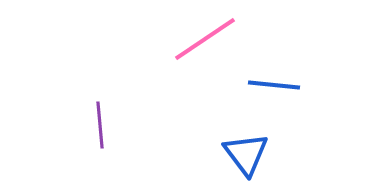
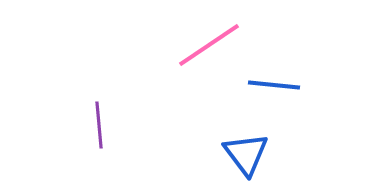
pink line: moved 4 px right, 6 px down
purple line: moved 1 px left
